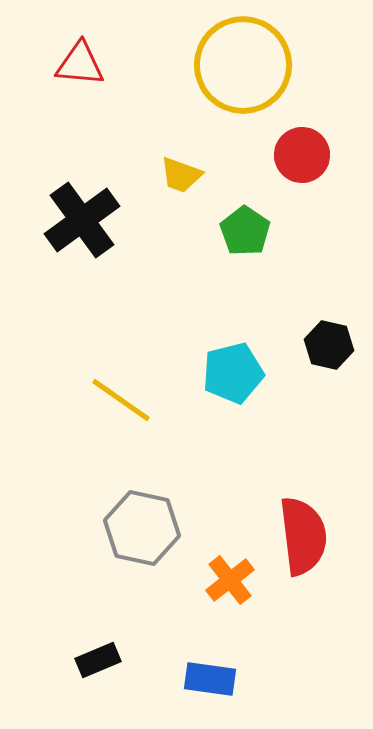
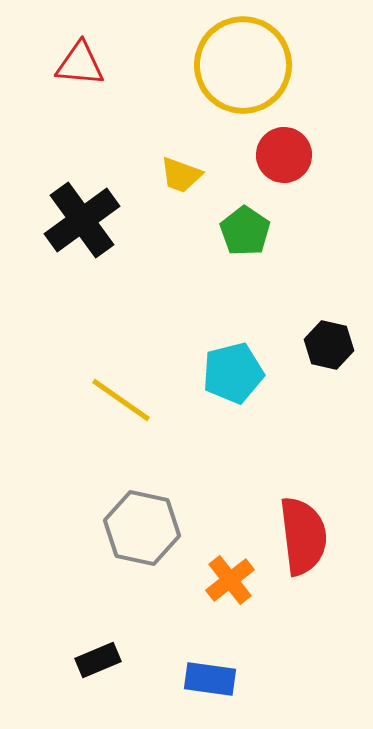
red circle: moved 18 px left
